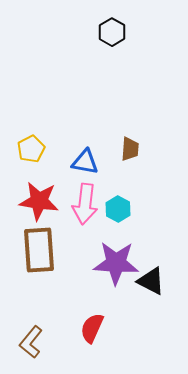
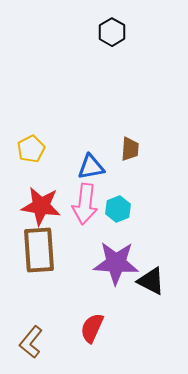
blue triangle: moved 6 px right, 5 px down; rotated 20 degrees counterclockwise
red star: moved 2 px right, 5 px down
cyan hexagon: rotated 10 degrees clockwise
